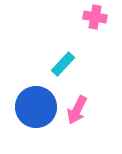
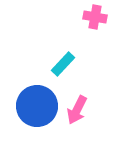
blue circle: moved 1 px right, 1 px up
